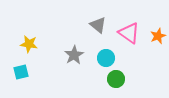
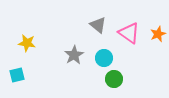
orange star: moved 2 px up
yellow star: moved 2 px left, 1 px up
cyan circle: moved 2 px left
cyan square: moved 4 px left, 3 px down
green circle: moved 2 px left
